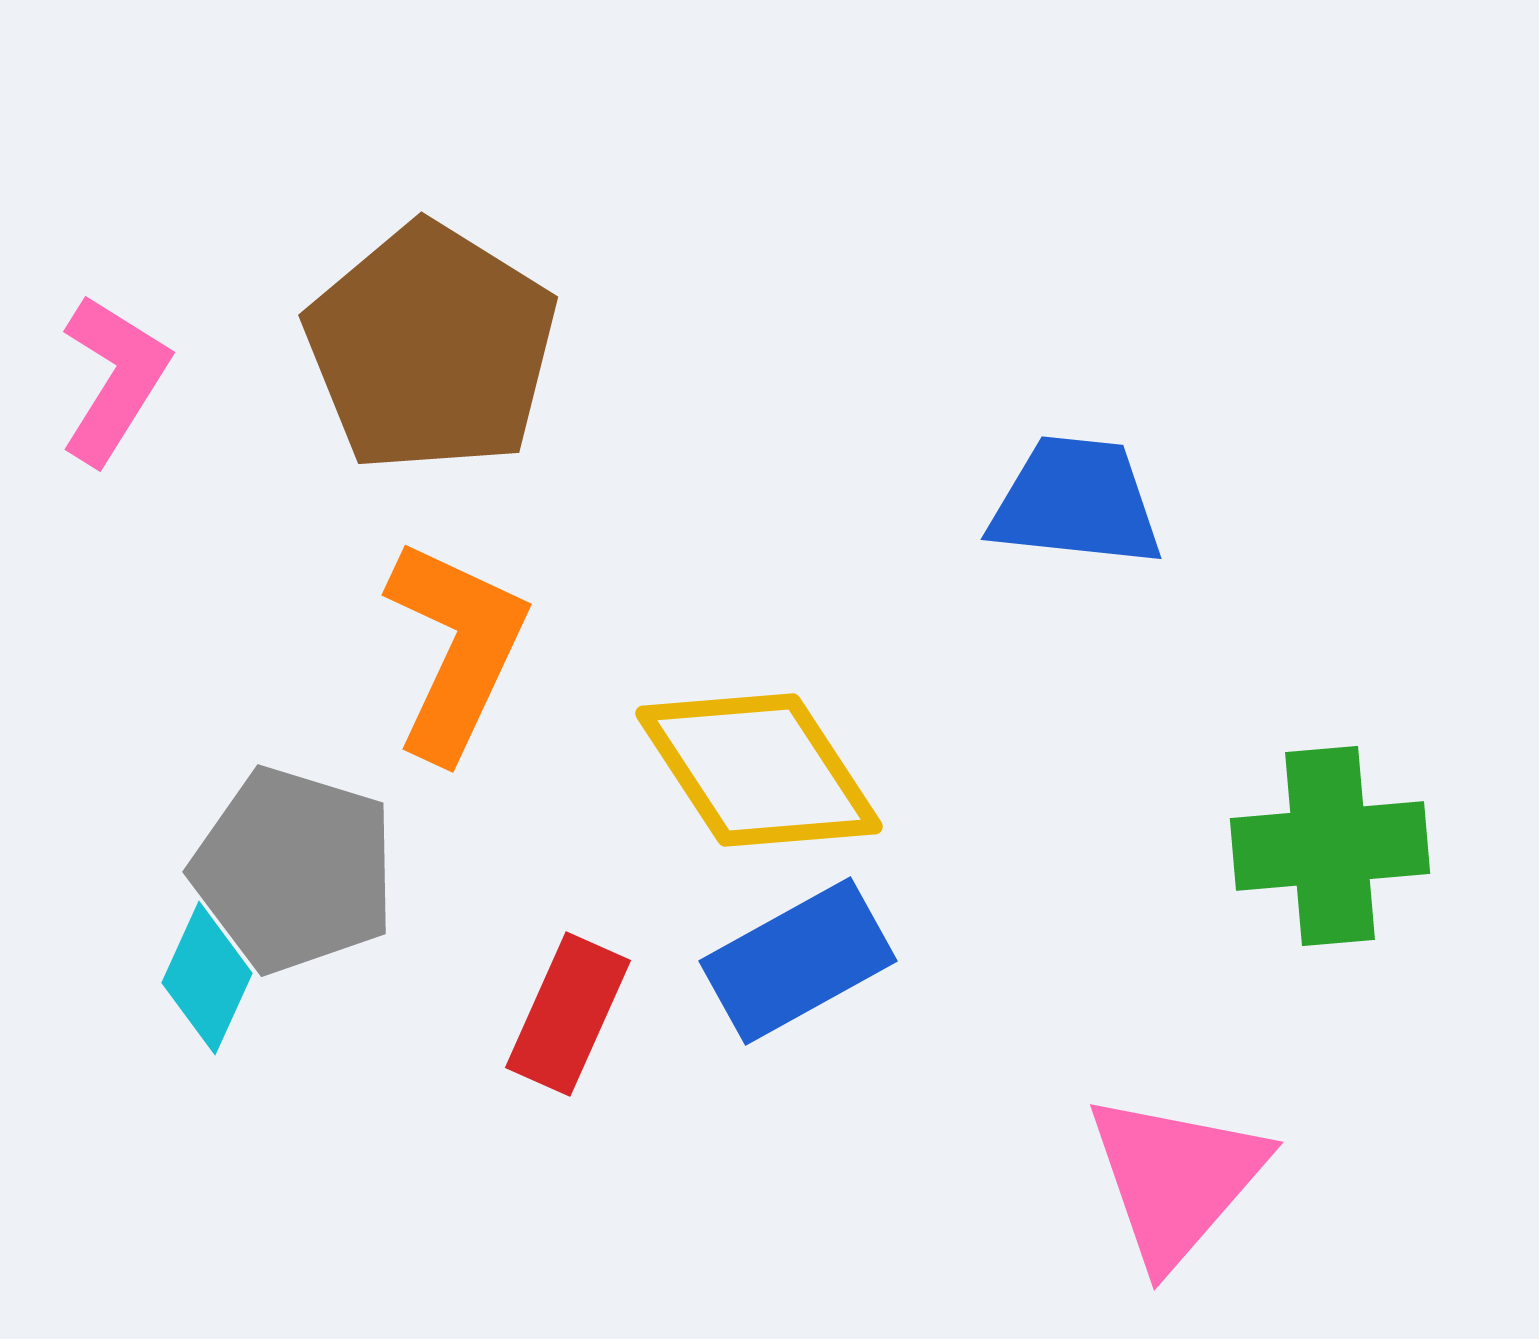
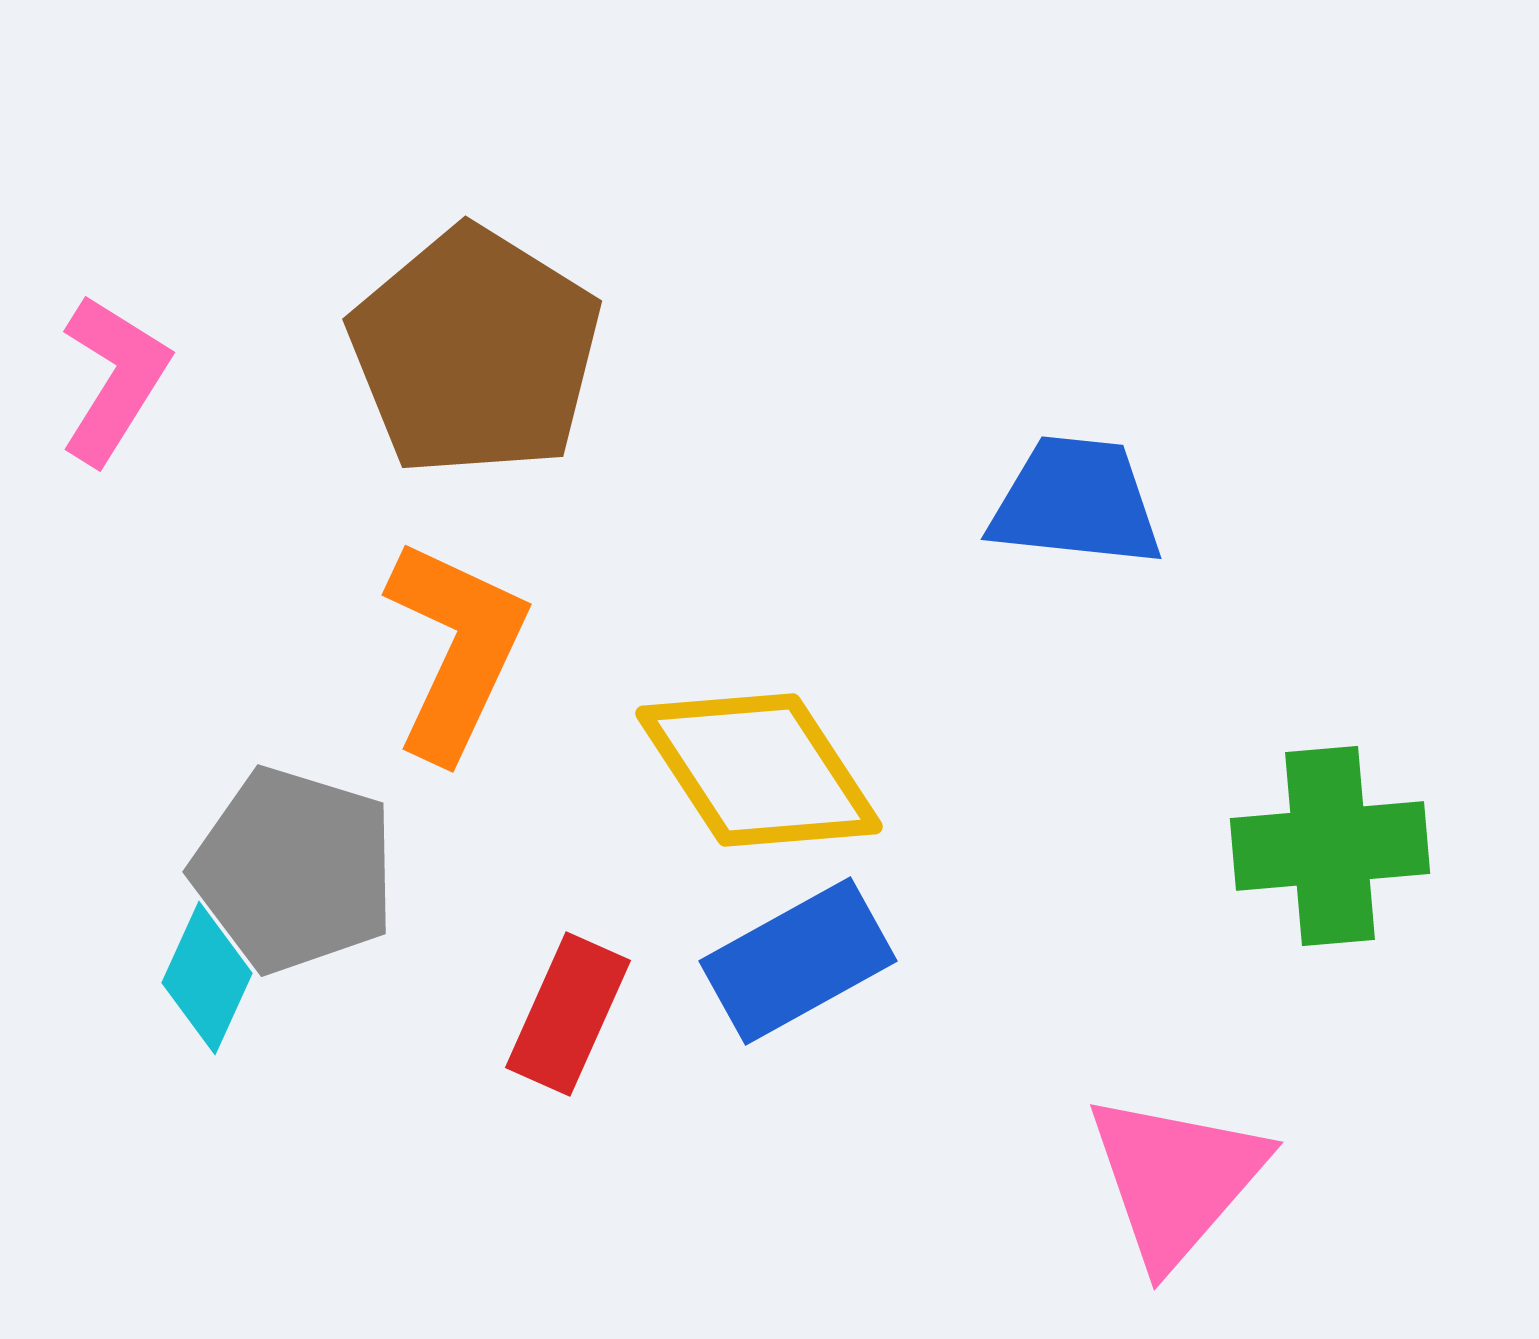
brown pentagon: moved 44 px right, 4 px down
